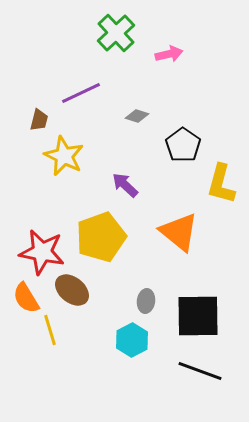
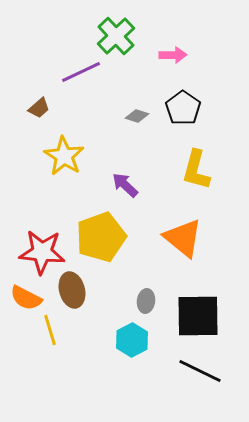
green cross: moved 3 px down
pink arrow: moved 4 px right, 1 px down; rotated 12 degrees clockwise
purple line: moved 21 px up
brown trapezoid: moved 12 px up; rotated 35 degrees clockwise
black pentagon: moved 37 px up
yellow star: rotated 6 degrees clockwise
yellow L-shape: moved 25 px left, 14 px up
orange triangle: moved 4 px right, 6 px down
red star: rotated 6 degrees counterclockwise
brown ellipse: rotated 36 degrees clockwise
orange semicircle: rotated 32 degrees counterclockwise
black line: rotated 6 degrees clockwise
